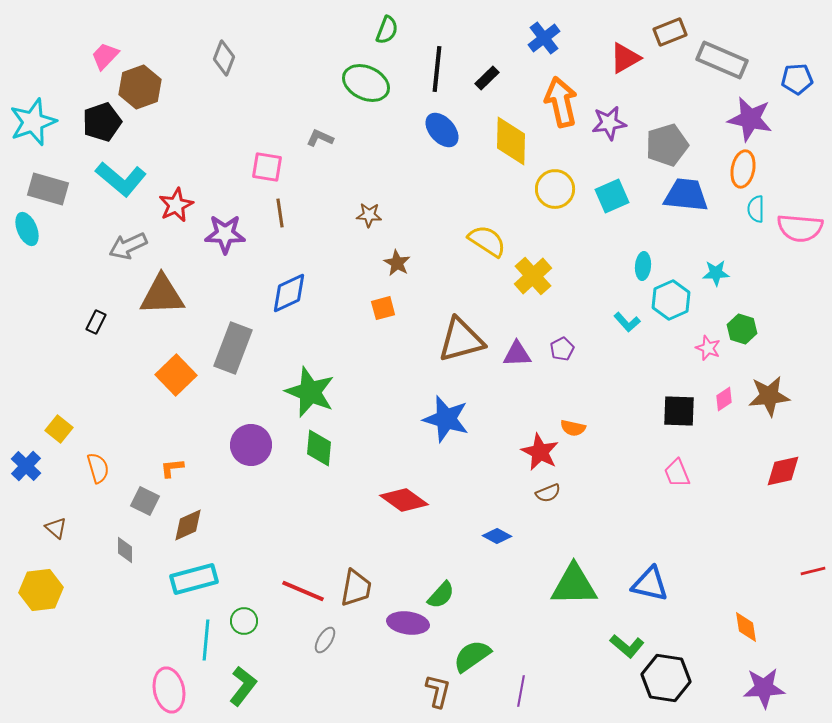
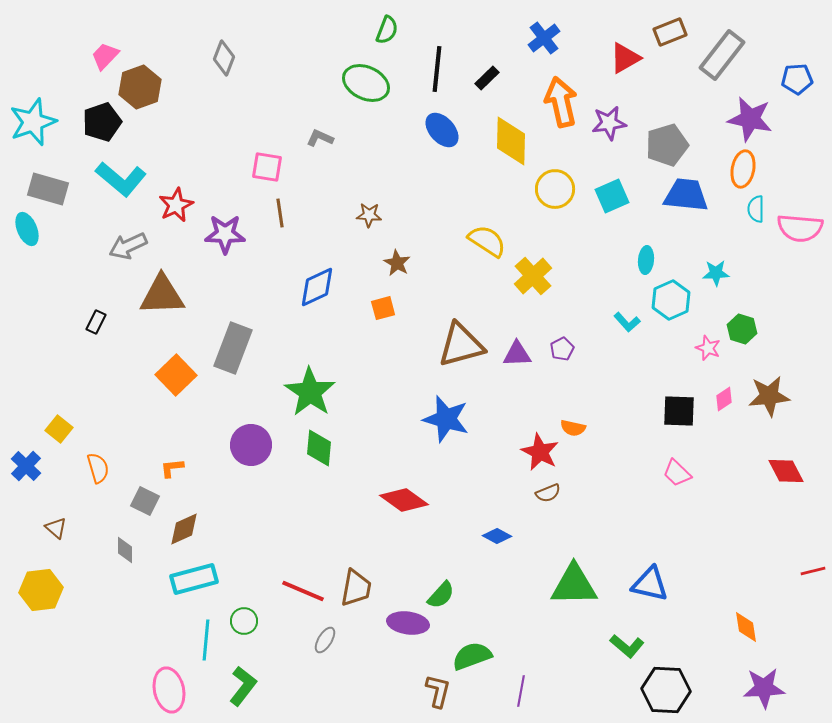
gray rectangle at (722, 60): moved 5 px up; rotated 75 degrees counterclockwise
cyan ellipse at (643, 266): moved 3 px right, 6 px up
blue diamond at (289, 293): moved 28 px right, 6 px up
brown triangle at (461, 340): moved 5 px down
green star at (310, 392): rotated 12 degrees clockwise
red diamond at (783, 471): moved 3 px right; rotated 75 degrees clockwise
pink trapezoid at (677, 473): rotated 24 degrees counterclockwise
brown diamond at (188, 525): moved 4 px left, 4 px down
green semicircle at (472, 656): rotated 15 degrees clockwise
black hexagon at (666, 678): moved 12 px down; rotated 6 degrees counterclockwise
